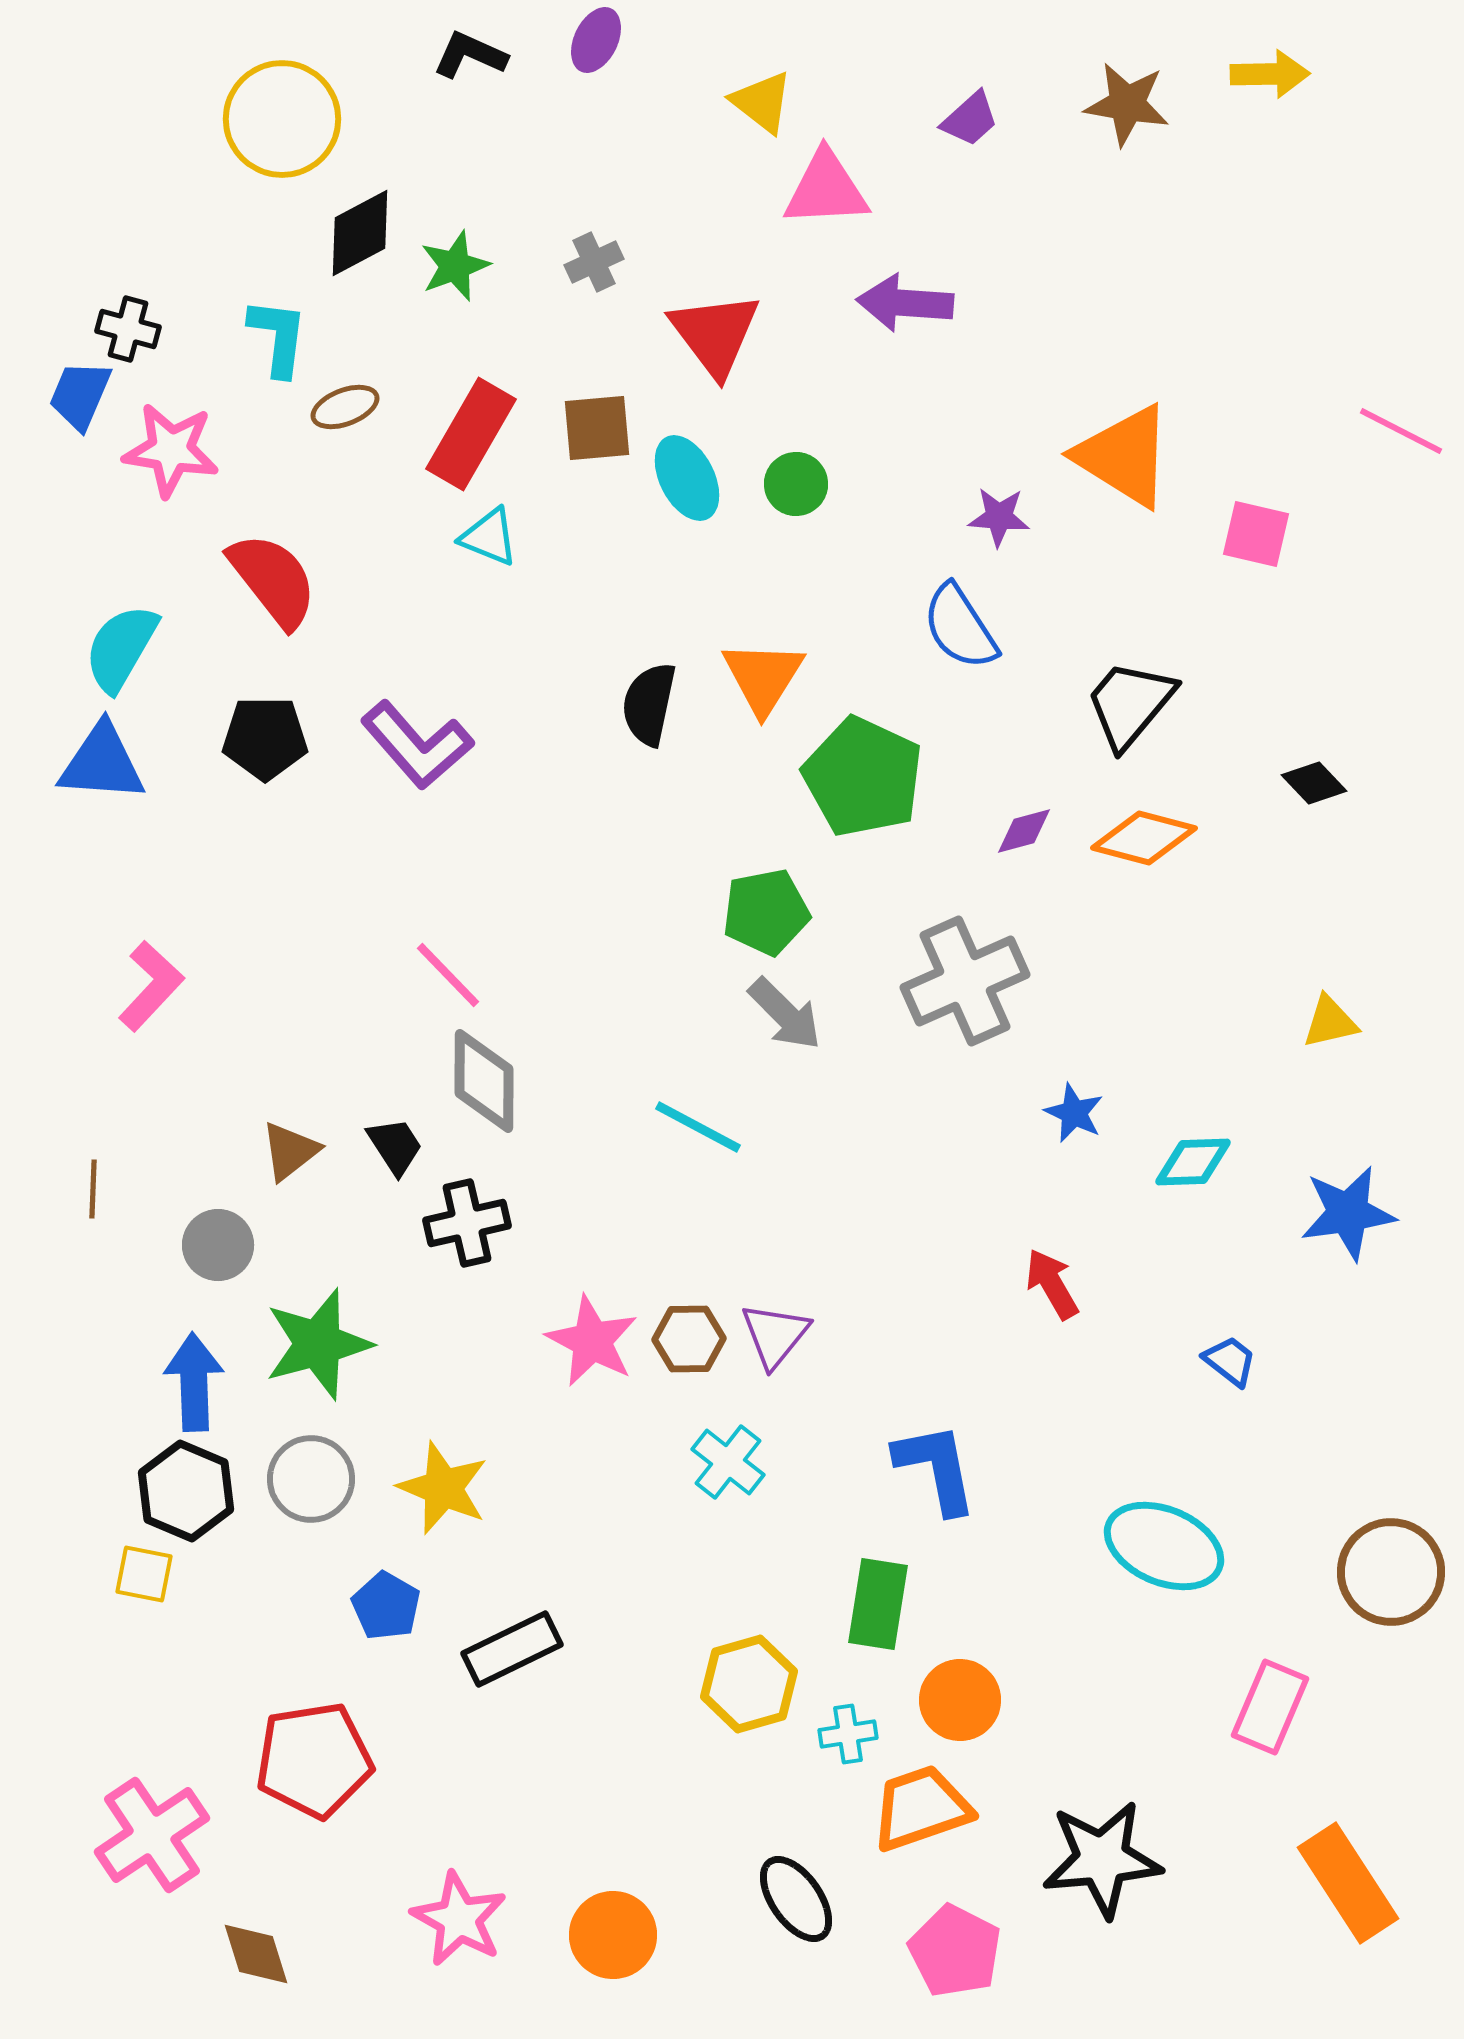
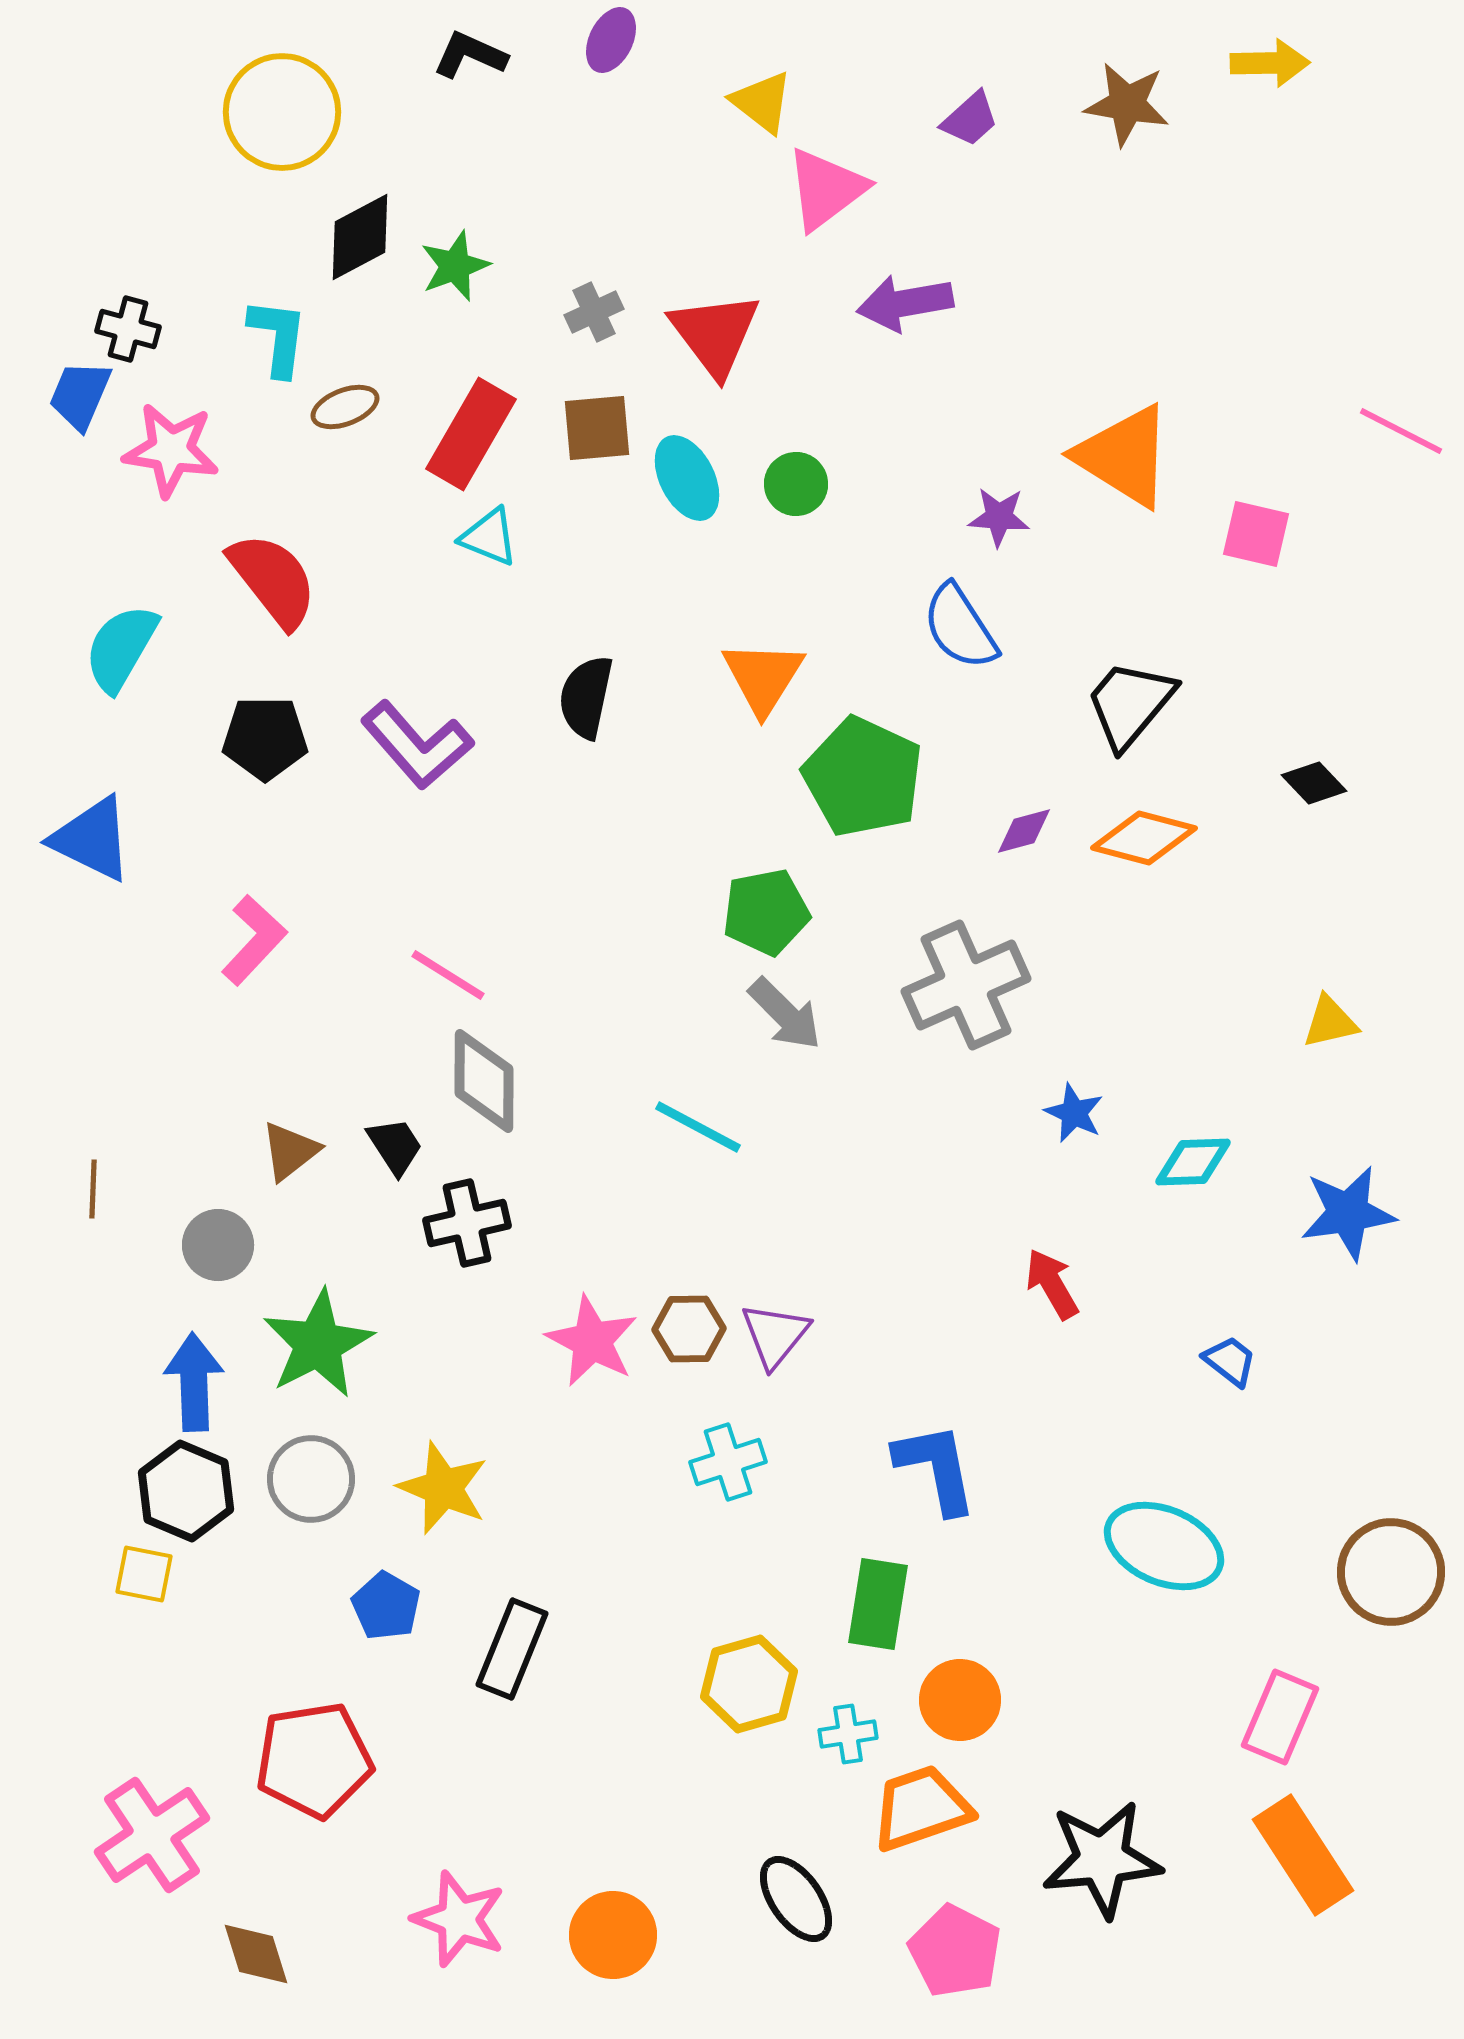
purple ellipse at (596, 40): moved 15 px right
yellow arrow at (1270, 74): moved 11 px up
yellow circle at (282, 119): moved 7 px up
pink triangle at (826, 189): rotated 34 degrees counterclockwise
black diamond at (360, 233): moved 4 px down
gray cross at (594, 262): moved 50 px down
purple arrow at (905, 303): rotated 14 degrees counterclockwise
black semicircle at (649, 704): moved 63 px left, 7 px up
blue triangle at (102, 763): moved 10 px left, 76 px down; rotated 22 degrees clockwise
pink line at (448, 975): rotated 14 degrees counterclockwise
gray cross at (965, 981): moved 1 px right, 4 px down
pink L-shape at (151, 986): moved 103 px right, 46 px up
brown hexagon at (689, 1339): moved 10 px up
green star at (318, 1344): rotated 12 degrees counterclockwise
cyan cross at (728, 1462): rotated 34 degrees clockwise
black rectangle at (512, 1649): rotated 42 degrees counterclockwise
pink rectangle at (1270, 1707): moved 10 px right, 10 px down
orange rectangle at (1348, 1883): moved 45 px left, 28 px up
pink star at (459, 1919): rotated 8 degrees counterclockwise
